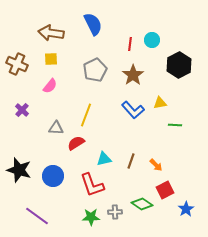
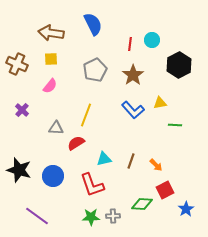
green diamond: rotated 30 degrees counterclockwise
gray cross: moved 2 px left, 4 px down
